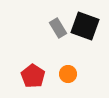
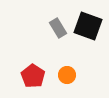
black square: moved 3 px right
orange circle: moved 1 px left, 1 px down
